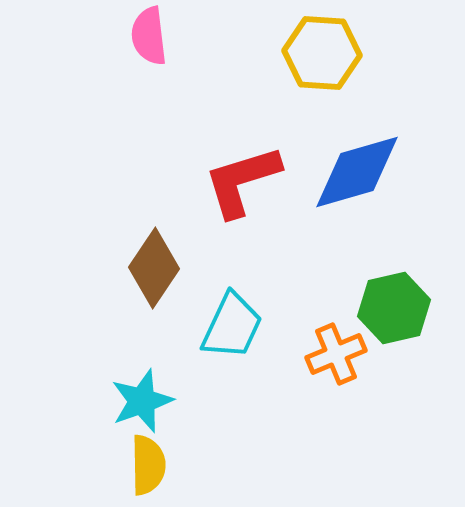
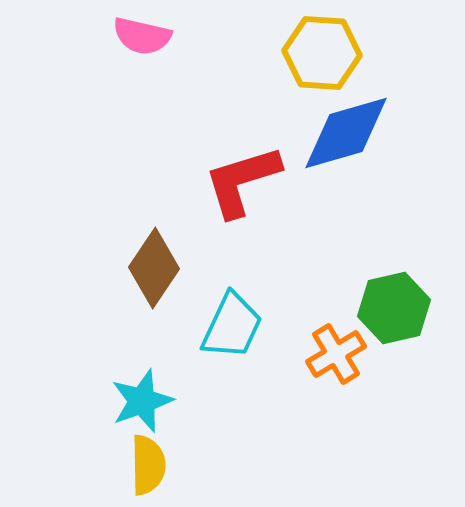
pink semicircle: moved 7 px left; rotated 70 degrees counterclockwise
blue diamond: moved 11 px left, 39 px up
orange cross: rotated 8 degrees counterclockwise
